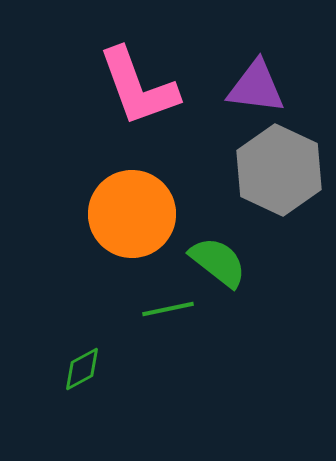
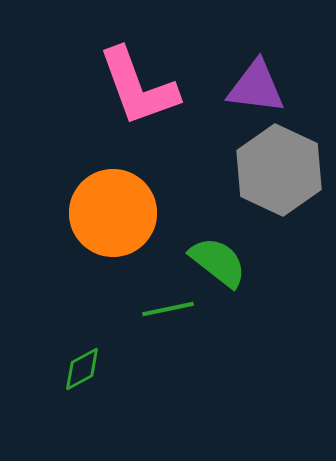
orange circle: moved 19 px left, 1 px up
